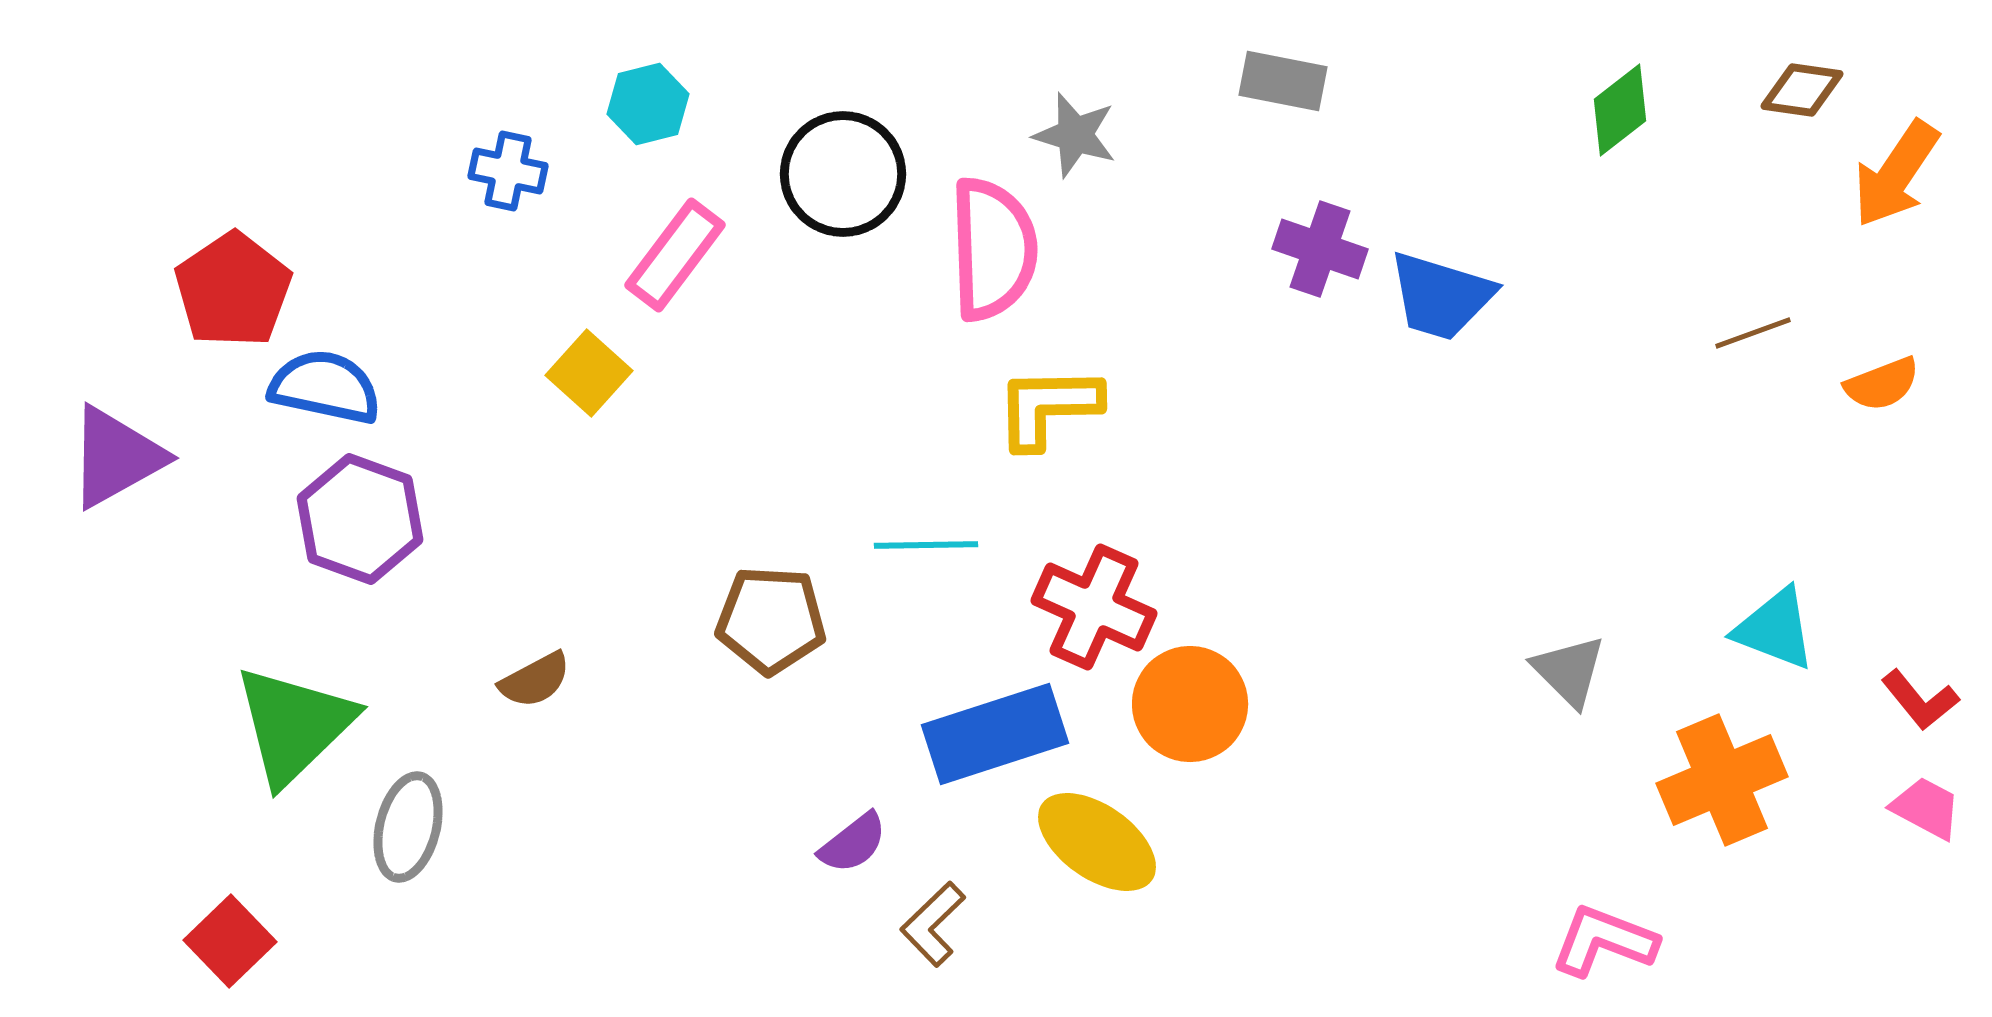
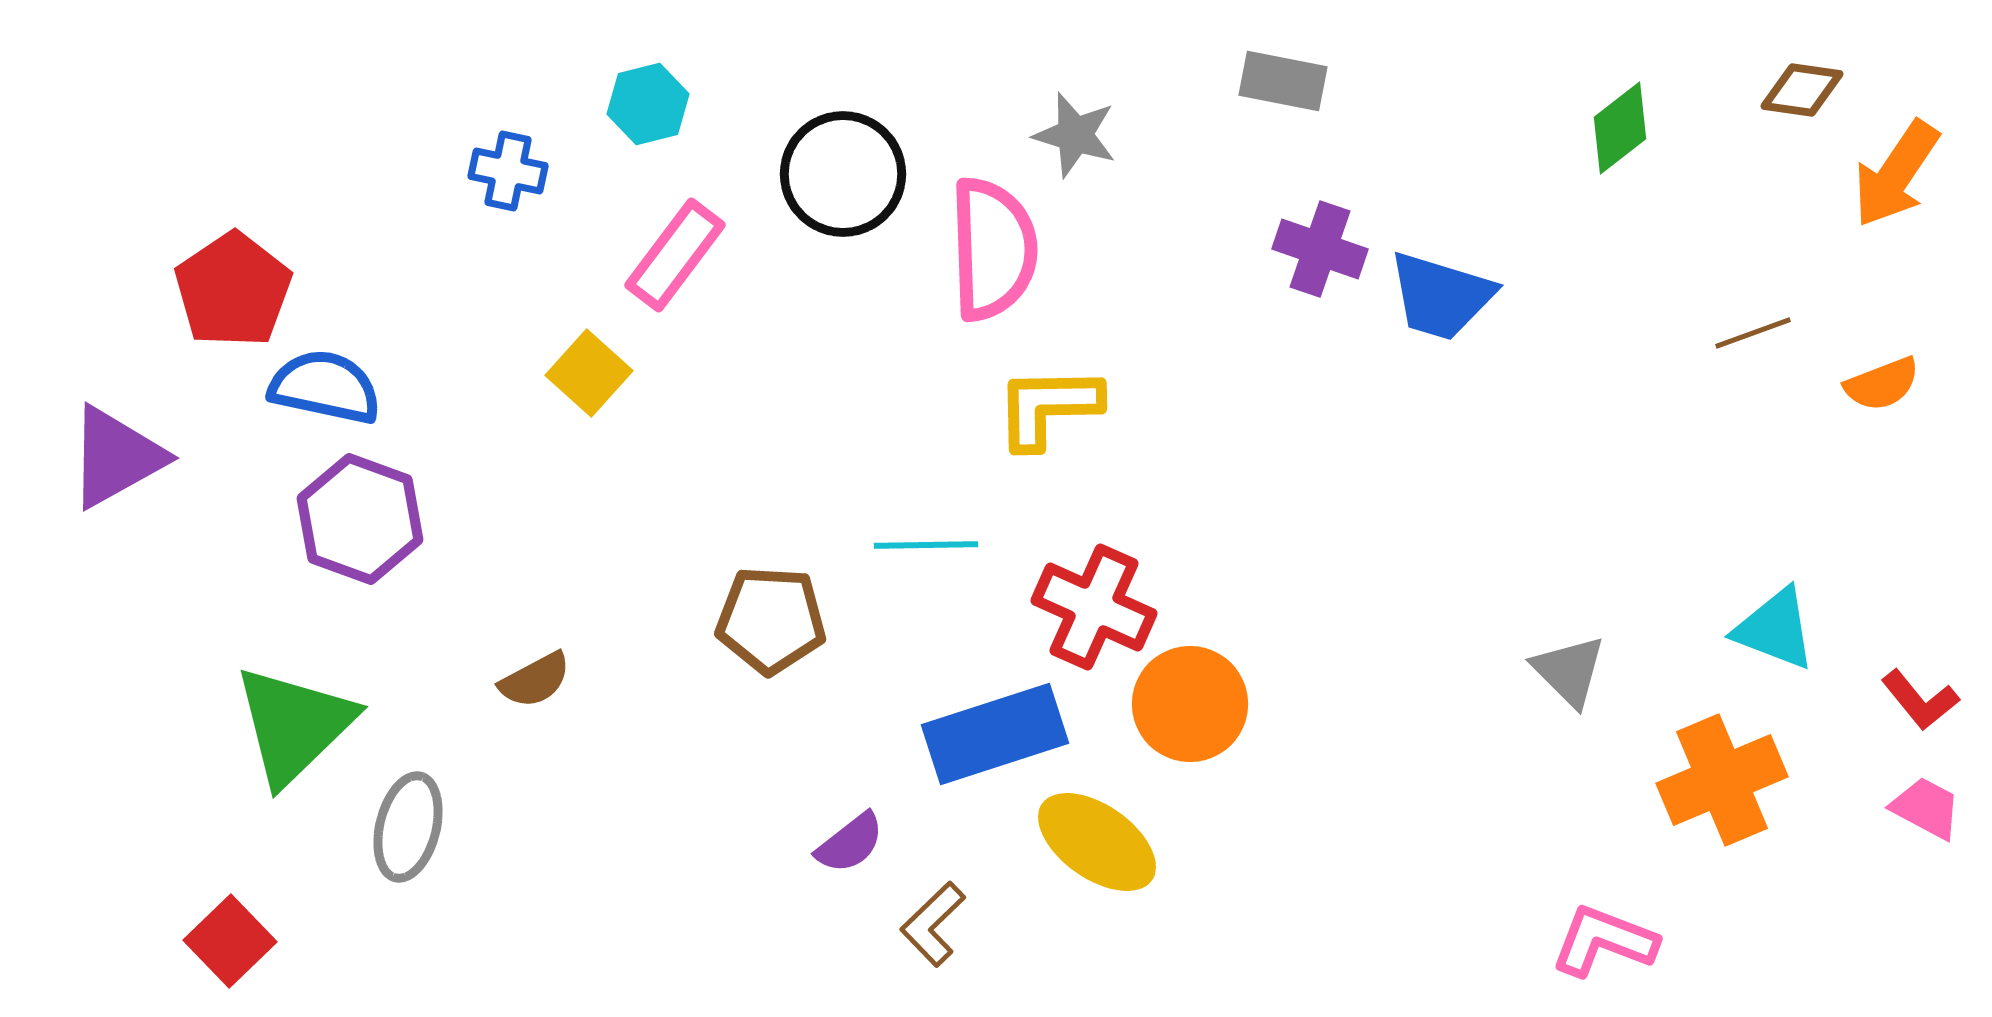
green diamond: moved 18 px down
purple semicircle: moved 3 px left
